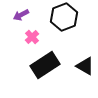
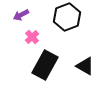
black hexagon: moved 3 px right
black rectangle: rotated 28 degrees counterclockwise
